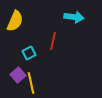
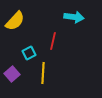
yellow semicircle: rotated 20 degrees clockwise
purple square: moved 6 px left, 1 px up
yellow line: moved 12 px right, 10 px up; rotated 15 degrees clockwise
